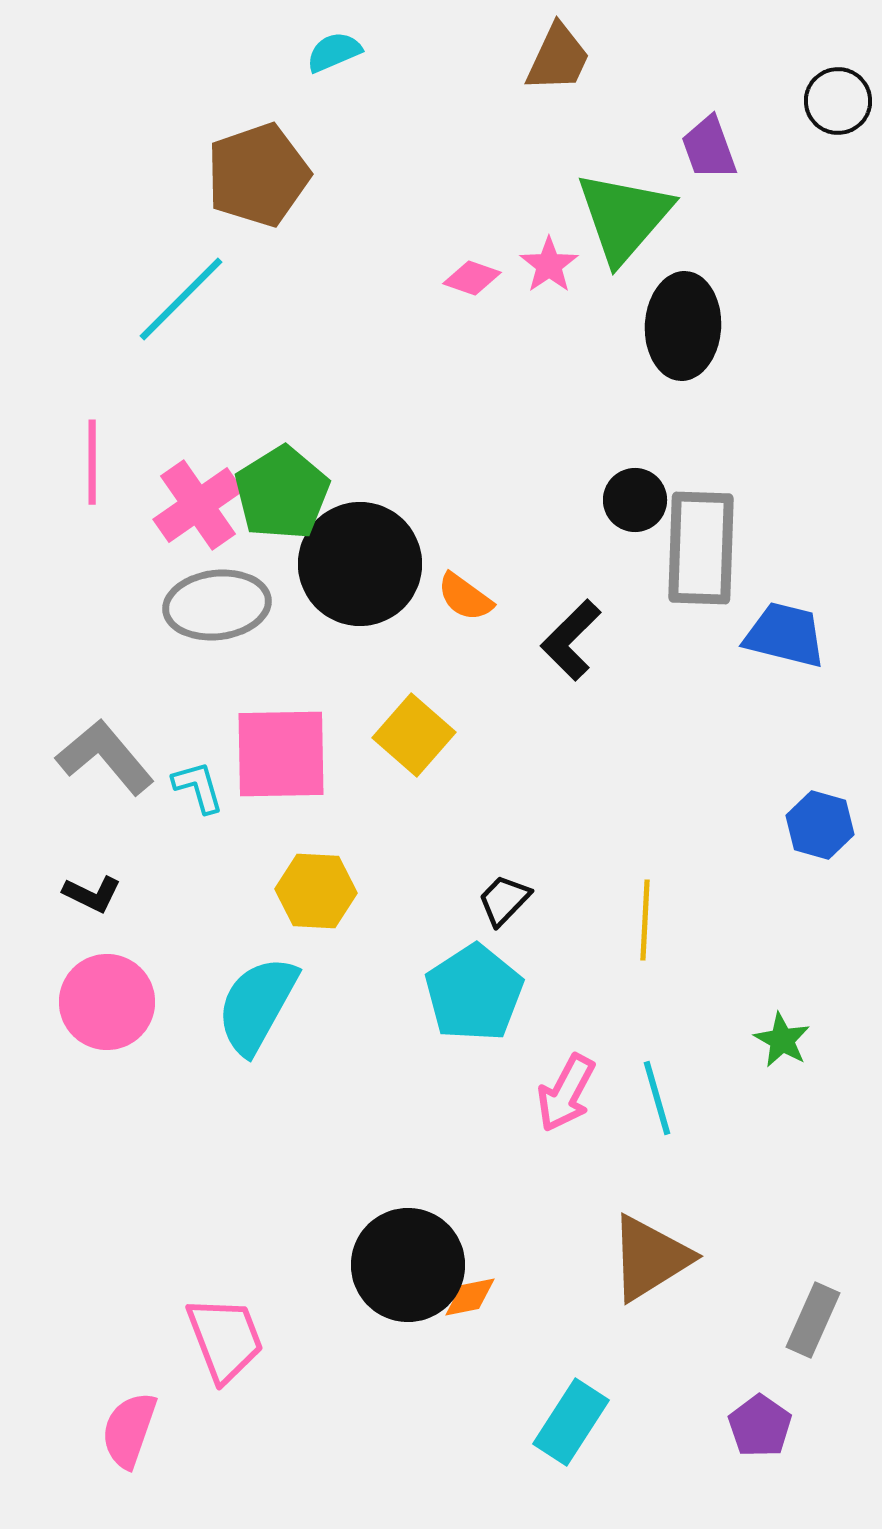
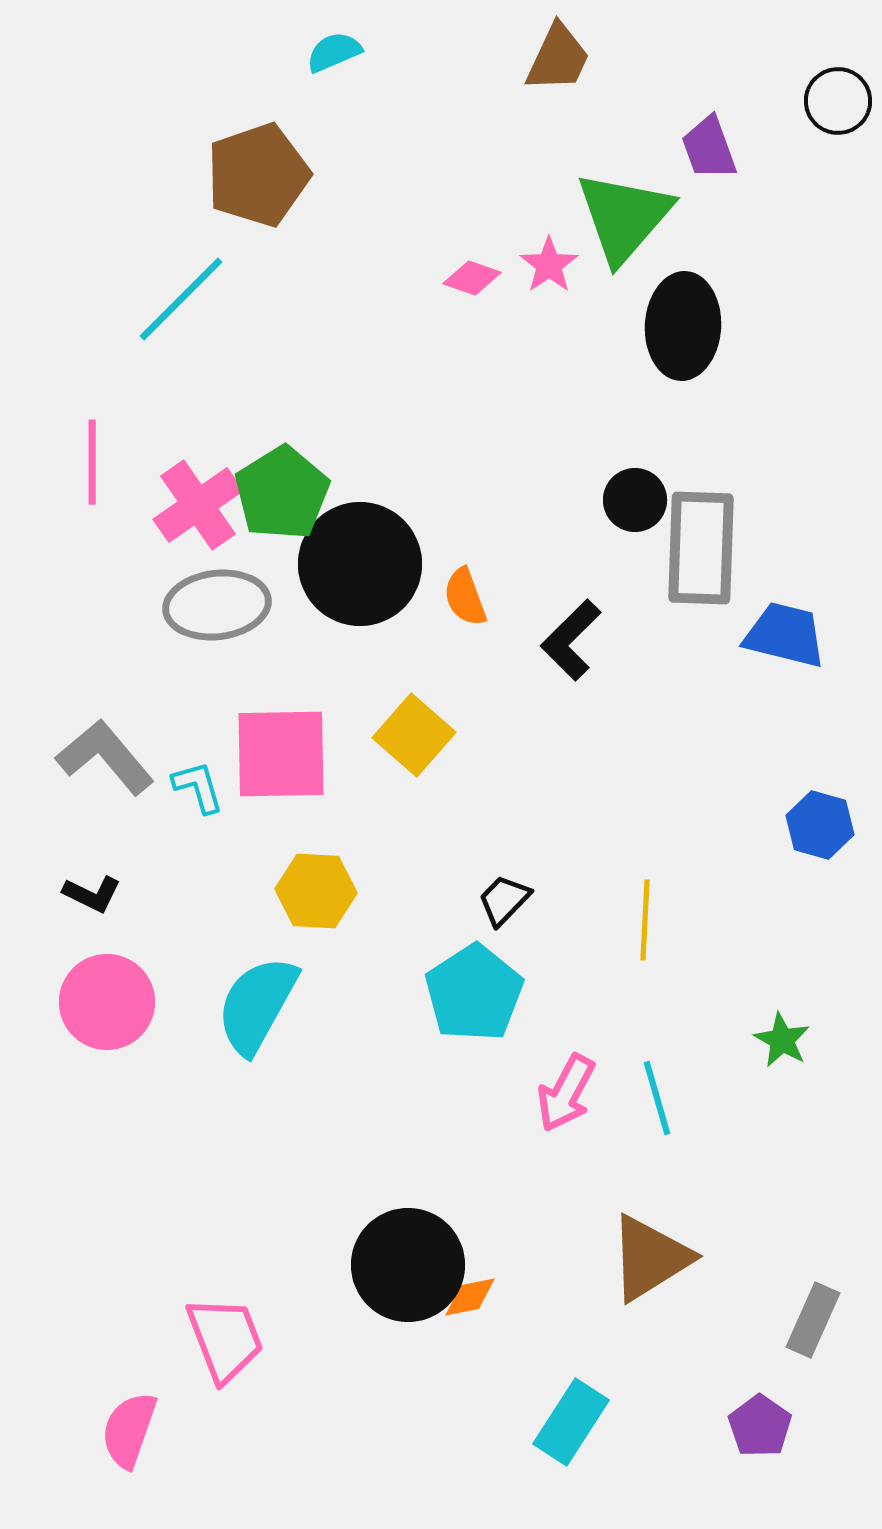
orange semicircle at (465, 597): rotated 34 degrees clockwise
